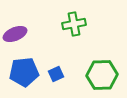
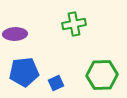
purple ellipse: rotated 20 degrees clockwise
blue square: moved 9 px down
